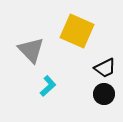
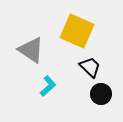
gray triangle: rotated 12 degrees counterclockwise
black trapezoid: moved 15 px left, 1 px up; rotated 110 degrees counterclockwise
black circle: moved 3 px left
